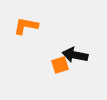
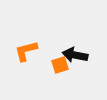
orange L-shape: moved 25 px down; rotated 25 degrees counterclockwise
